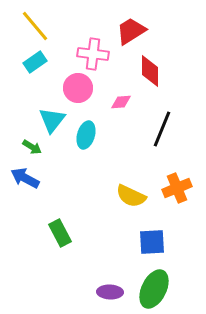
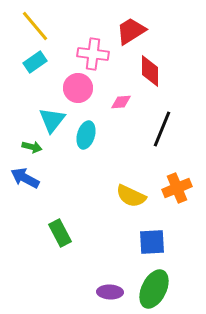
green arrow: rotated 18 degrees counterclockwise
